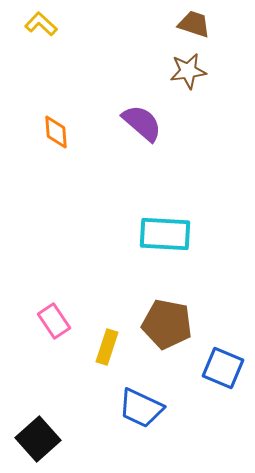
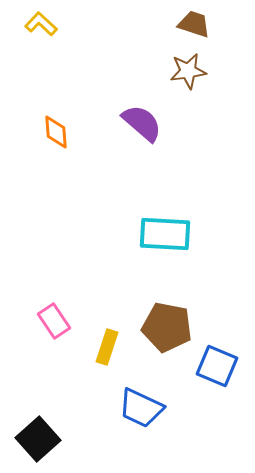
brown pentagon: moved 3 px down
blue square: moved 6 px left, 2 px up
